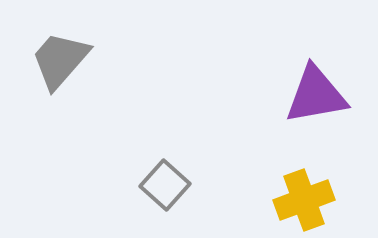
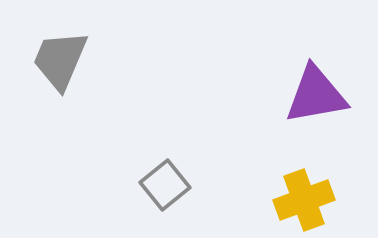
gray trapezoid: rotated 18 degrees counterclockwise
gray square: rotated 9 degrees clockwise
